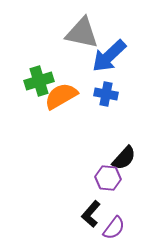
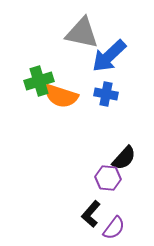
orange semicircle: rotated 132 degrees counterclockwise
